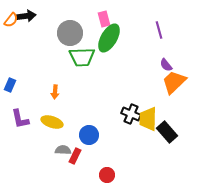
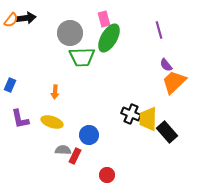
black arrow: moved 2 px down
